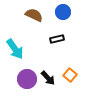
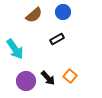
brown semicircle: rotated 114 degrees clockwise
black rectangle: rotated 16 degrees counterclockwise
orange square: moved 1 px down
purple circle: moved 1 px left, 2 px down
